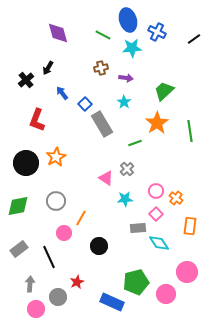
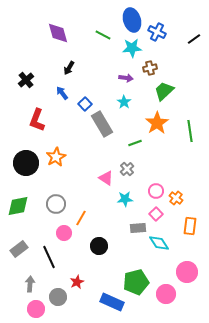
blue ellipse at (128, 20): moved 4 px right
black arrow at (48, 68): moved 21 px right
brown cross at (101, 68): moved 49 px right
gray circle at (56, 201): moved 3 px down
